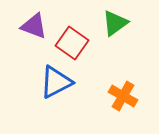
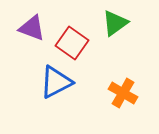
purple triangle: moved 2 px left, 2 px down
orange cross: moved 3 px up
